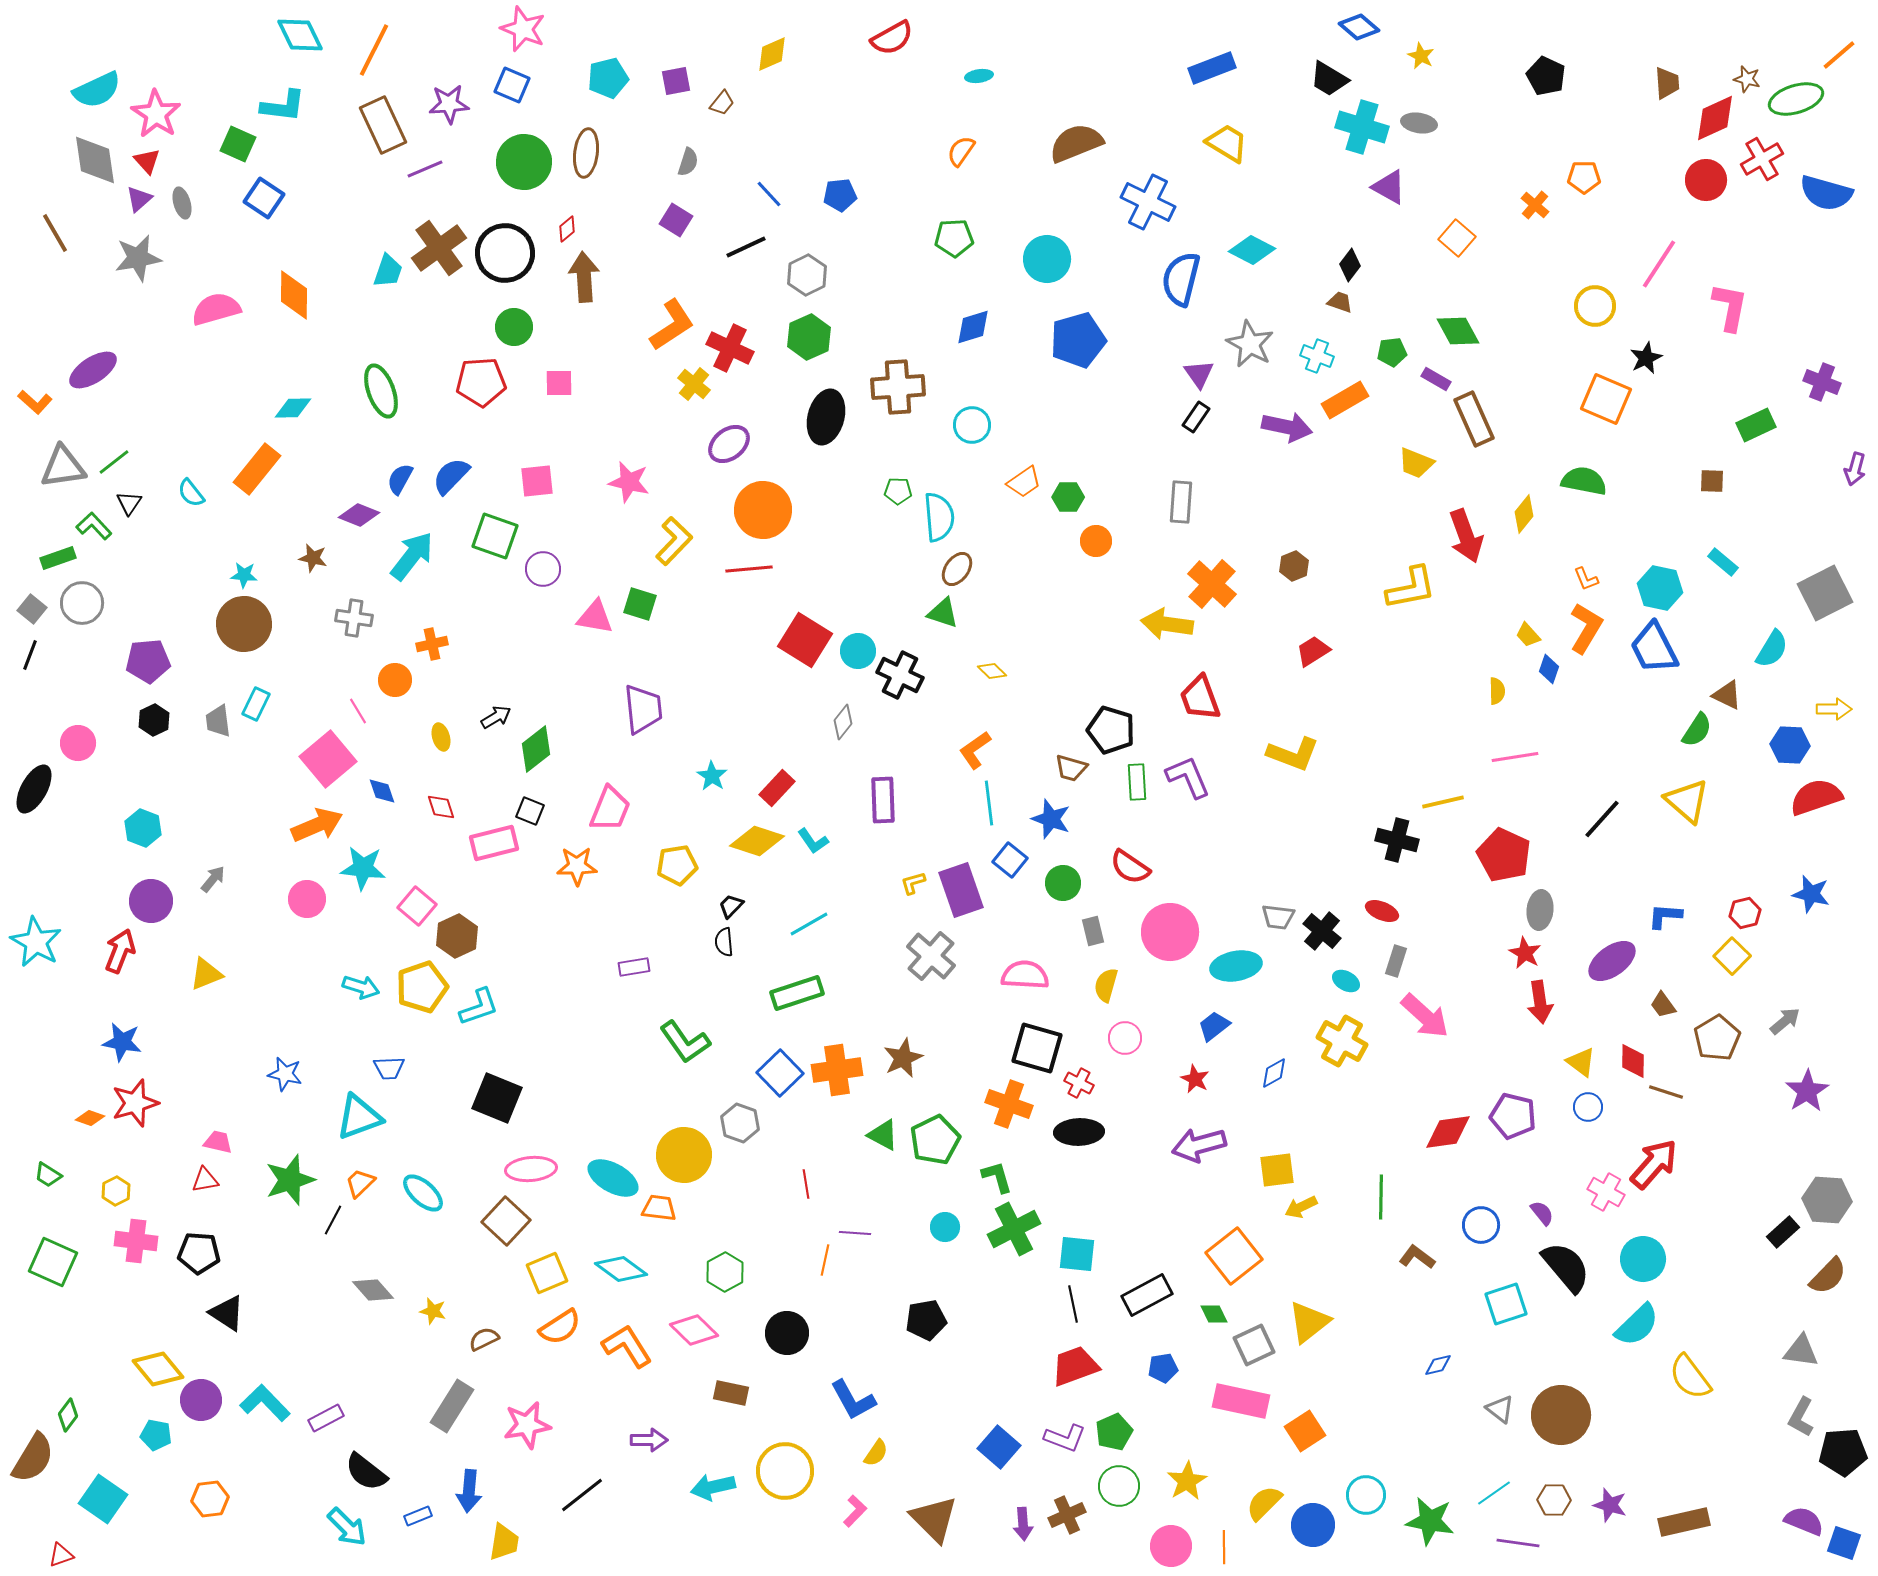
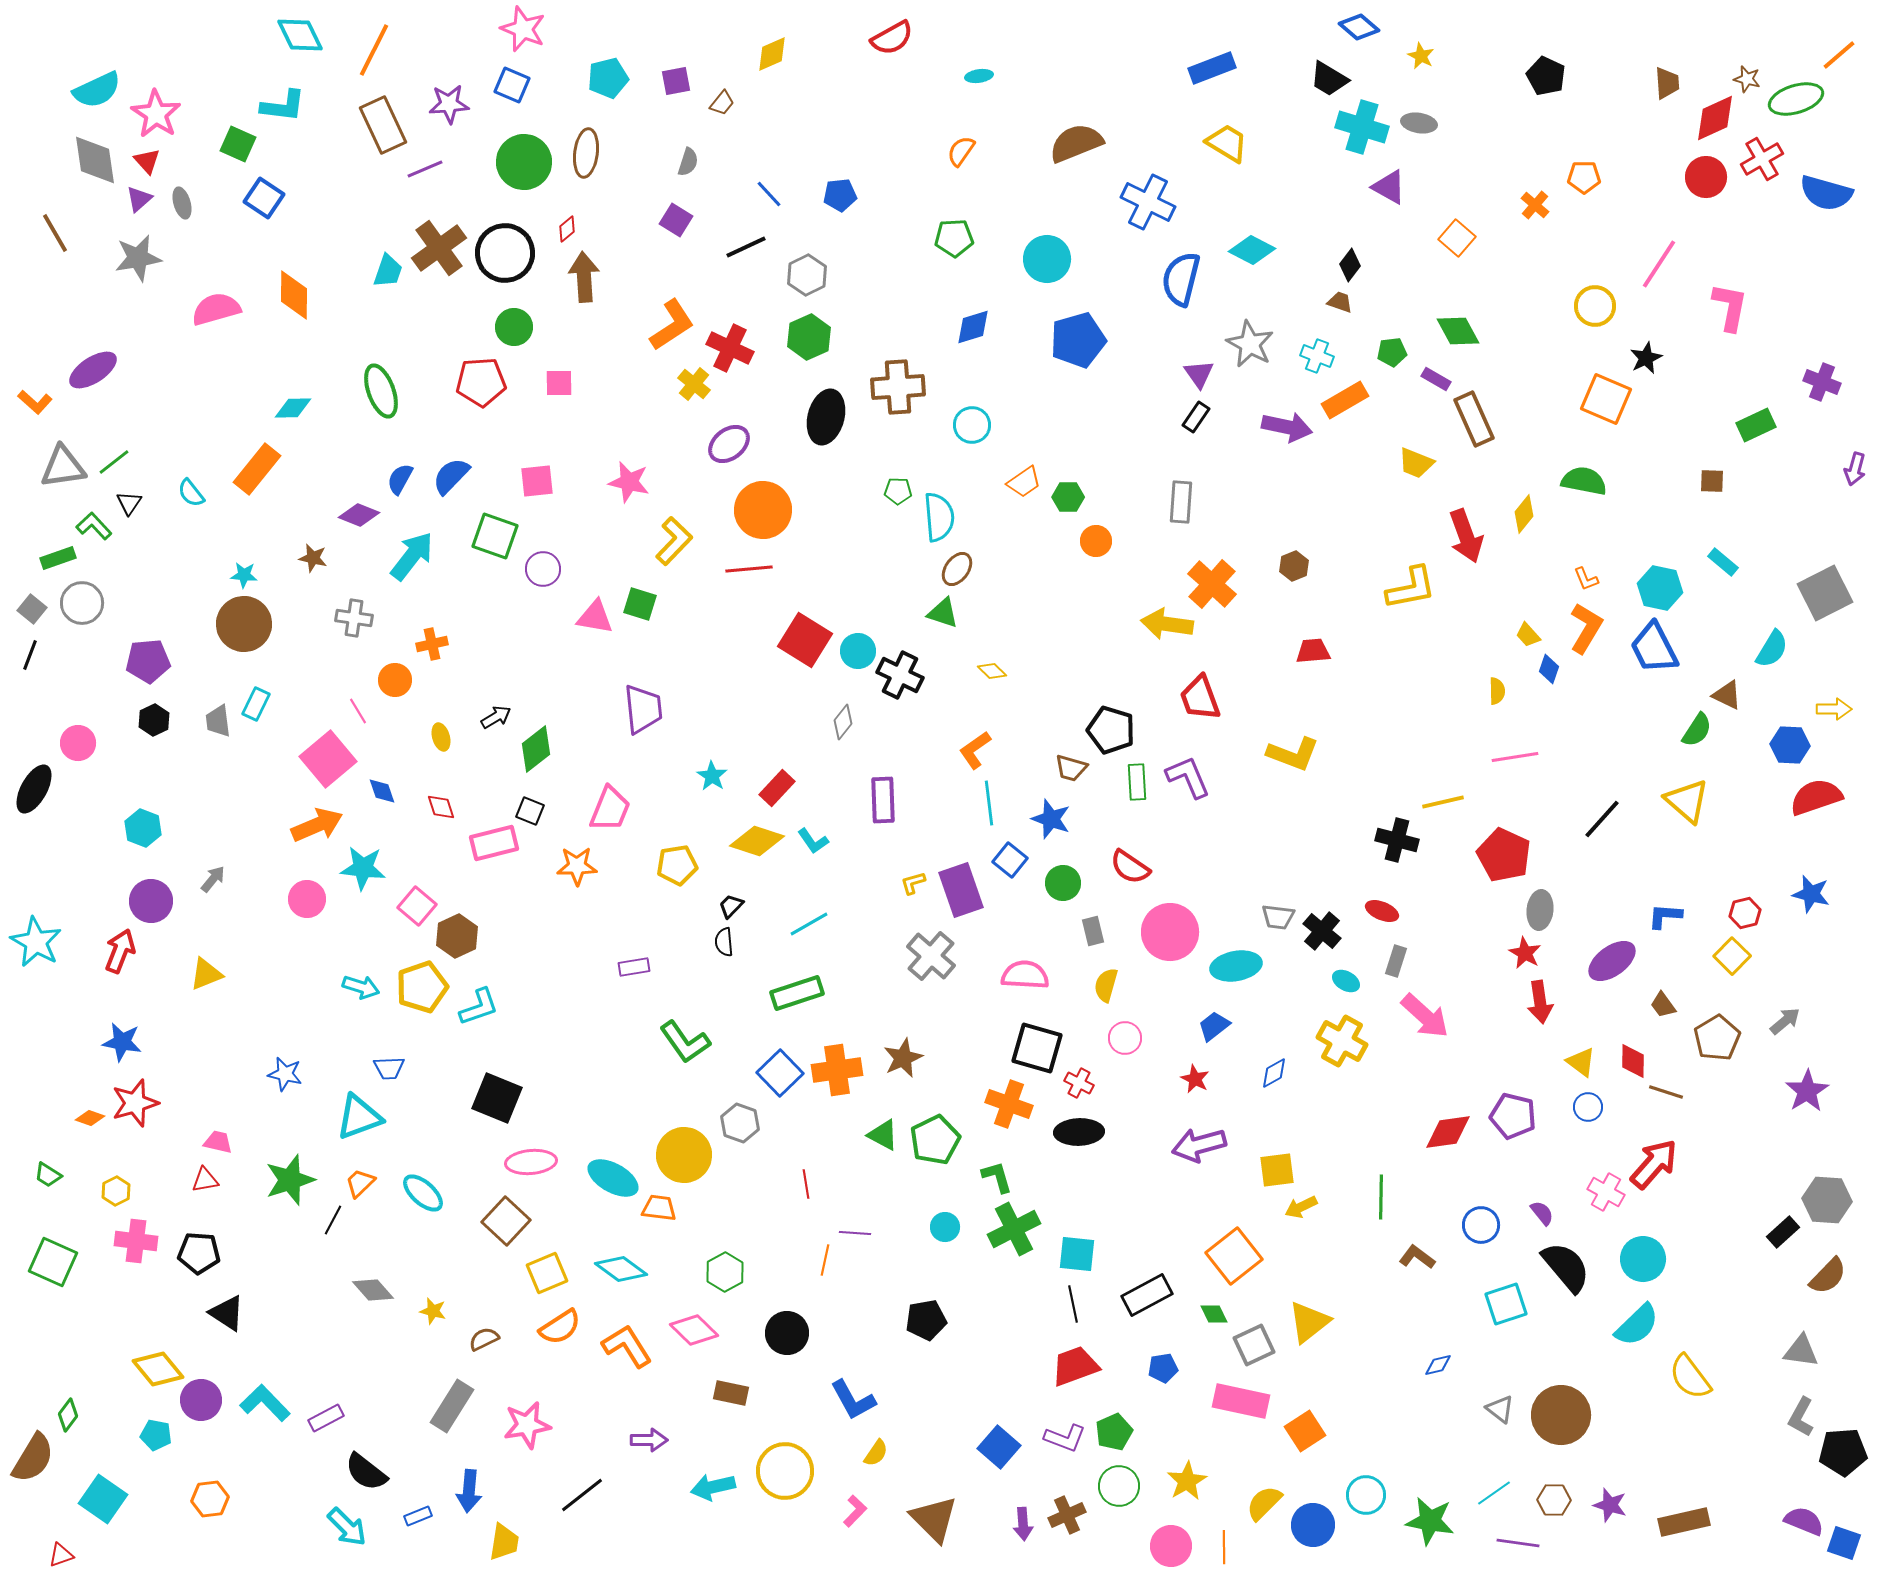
red circle at (1706, 180): moved 3 px up
red trapezoid at (1313, 651): rotated 27 degrees clockwise
pink ellipse at (531, 1169): moved 7 px up
